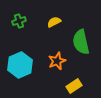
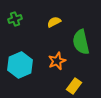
green cross: moved 4 px left, 2 px up
yellow rectangle: rotated 21 degrees counterclockwise
